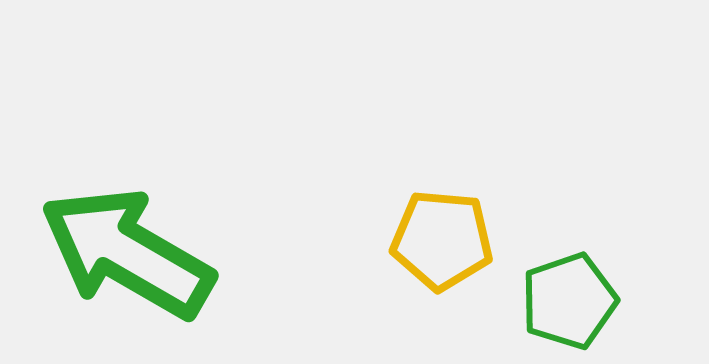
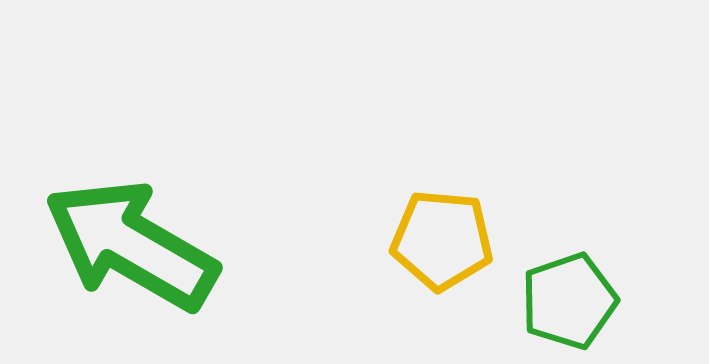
green arrow: moved 4 px right, 8 px up
